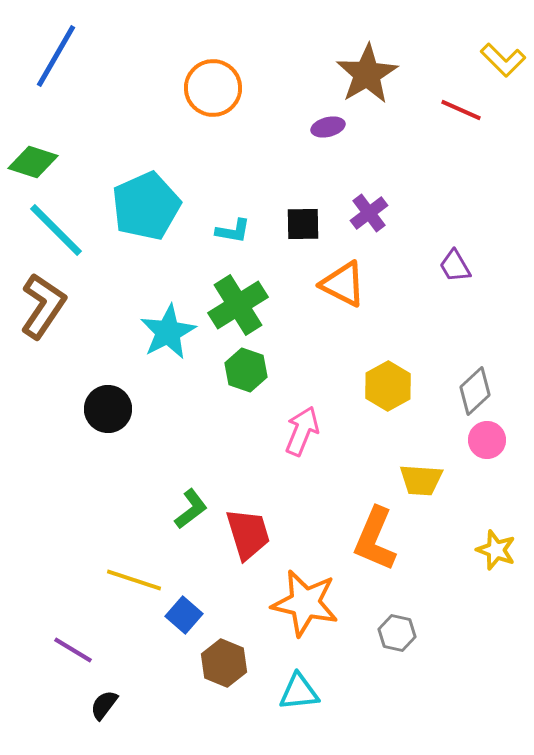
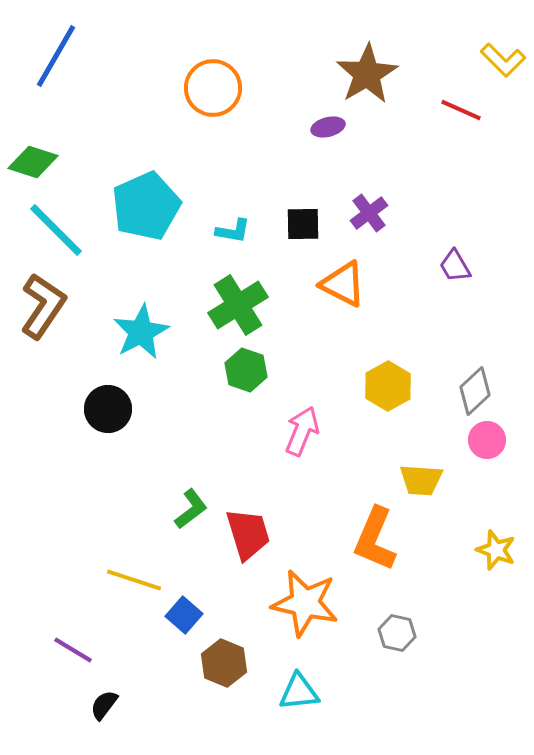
cyan star: moved 27 px left
